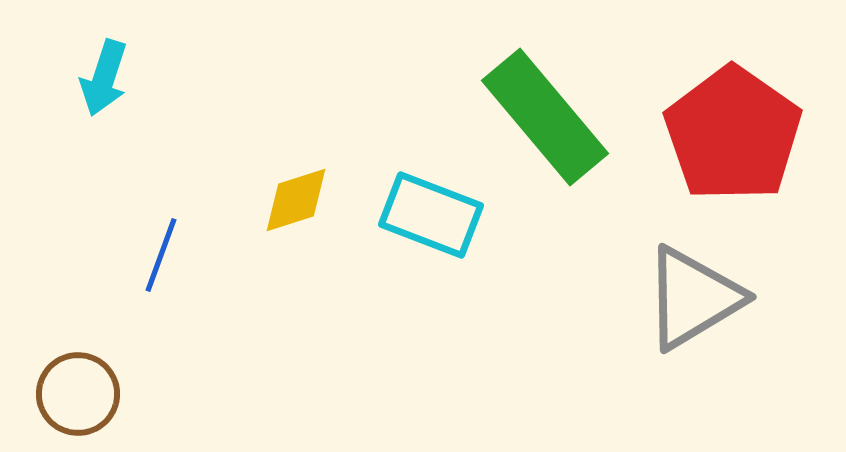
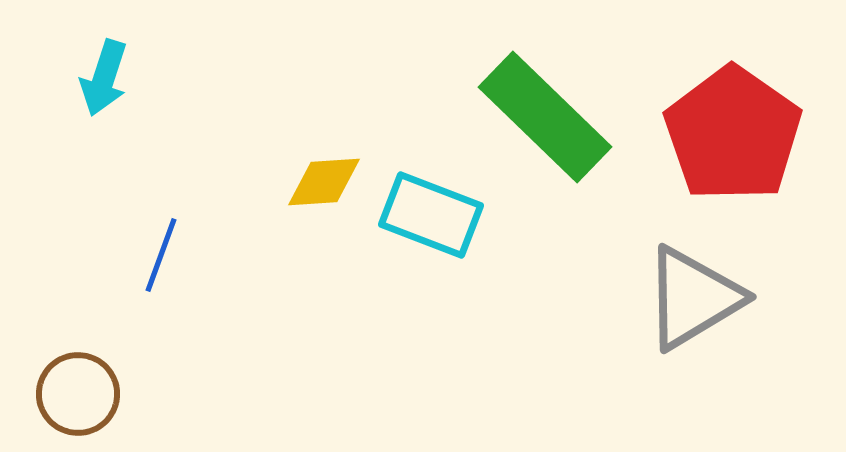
green rectangle: rotated 6 degrees counterclockwise
yellow diamond: moved 28 px right, 18 px up; rotated 14 degrees clockwise
